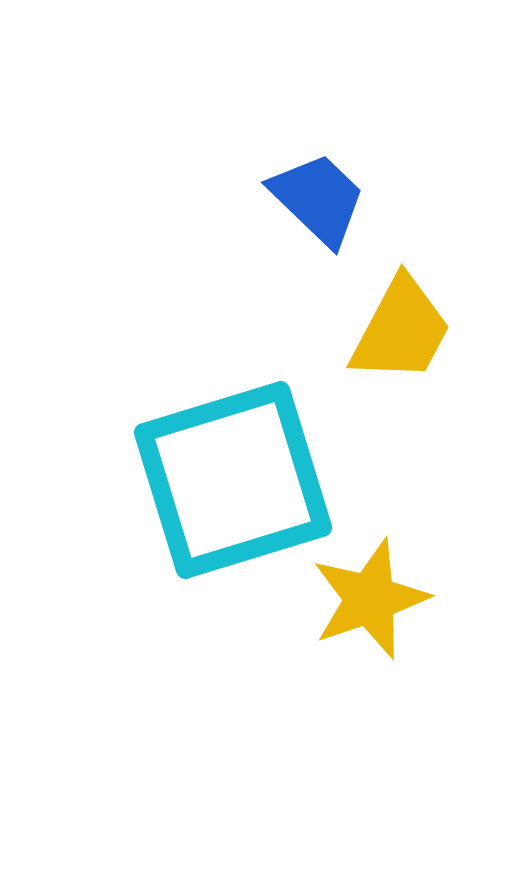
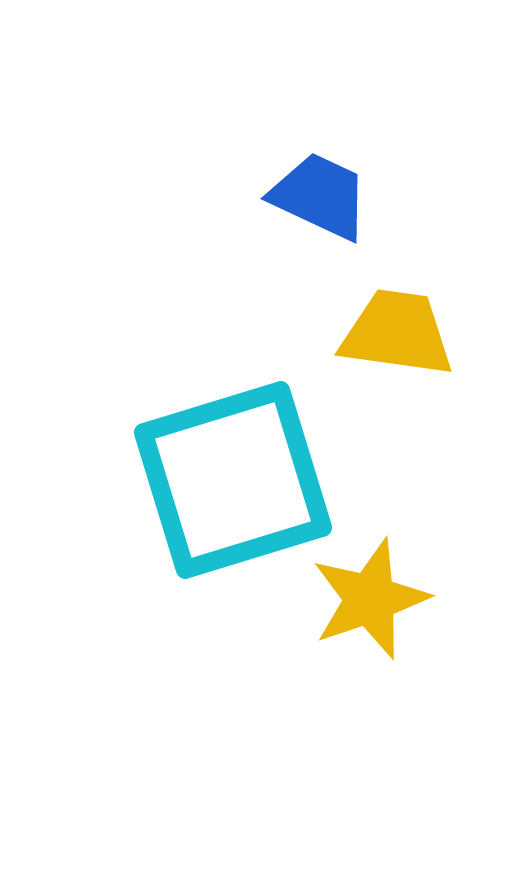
blue trapezoid: moved 2 px right, 3 px up; rotated 19 degrees counterclockwise
yellow trapezoid: moved 4 px left, 3 px down; rotated 110 degrees counterclockwise
